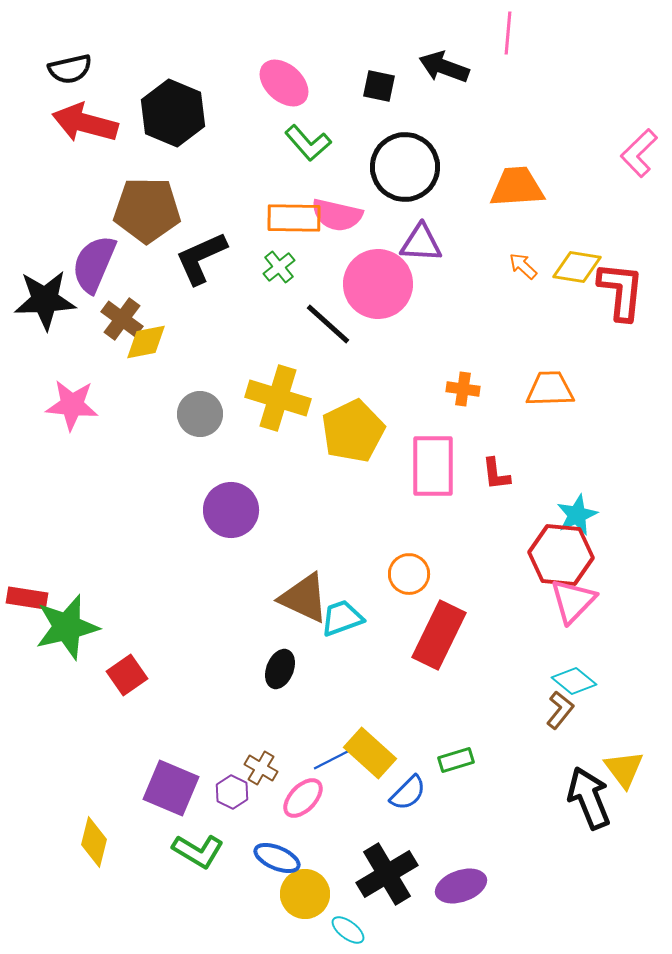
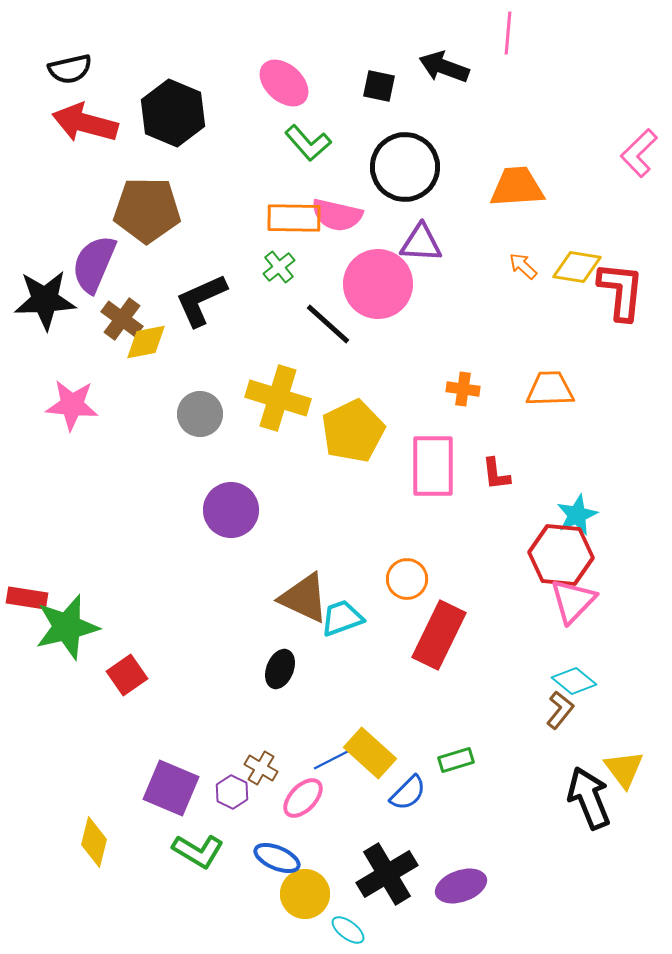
black L-shape at (201, 258): moved 42 px down
orange circle at (409, 574): moved 2 px left, 5 px down
